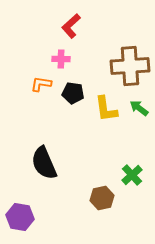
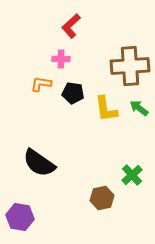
black semicircle: moved 5 px left; rotated 32 degrees counterclockwise
